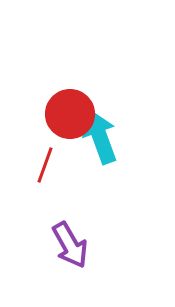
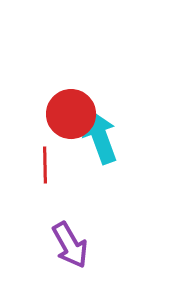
red circle: moved 1 px right
red line: rotated 21 degrees counterclockwise
